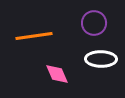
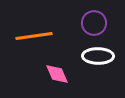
white ellipse: moved 3 px left, 3 px up
